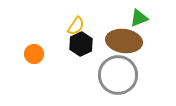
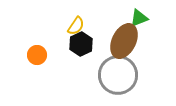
brown ellipse: rotated 72 degrees counterclockwise
orange circle: moved 3 px right, 1 px down
